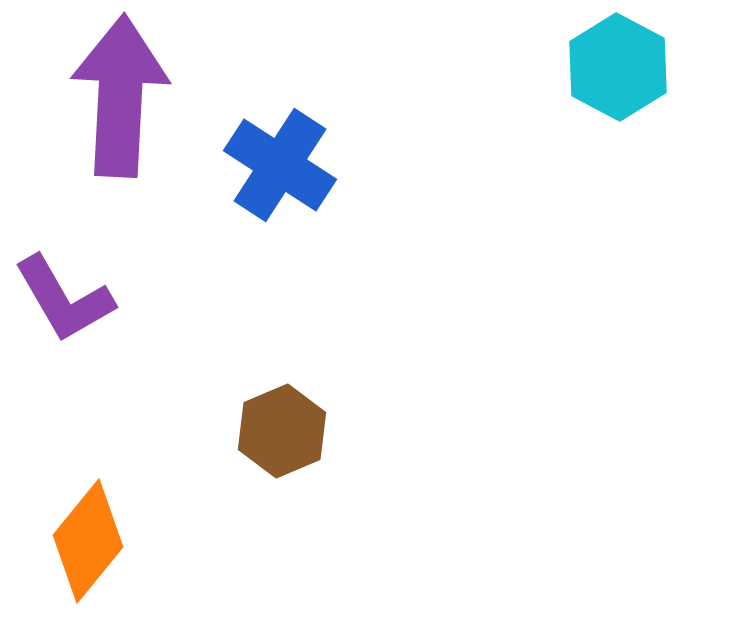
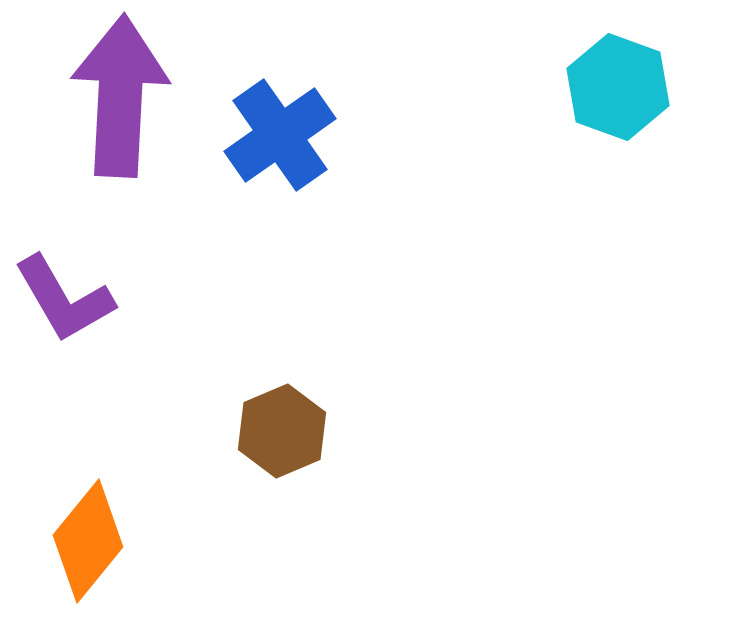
cyan hexagon: moved 20 px down; rotated 8 degrees counterclockwise
blue cross: moved 30 px up; rotated 22 degrees clockwise
